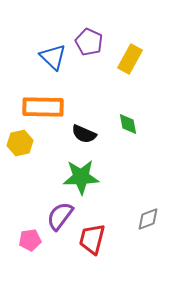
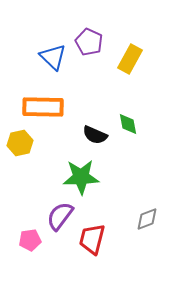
black semicircle: moved 11 px right, 1 px down
gray diamond: moved 1 px left
